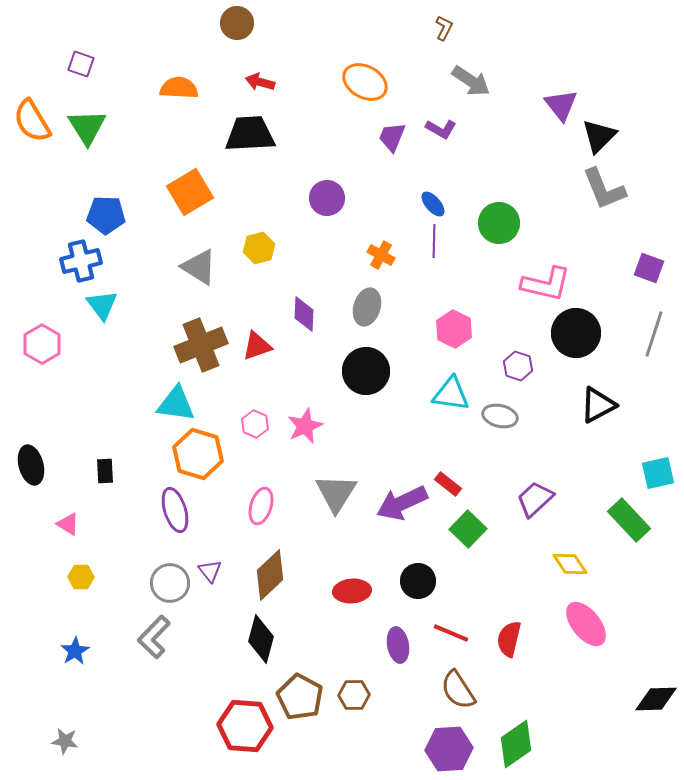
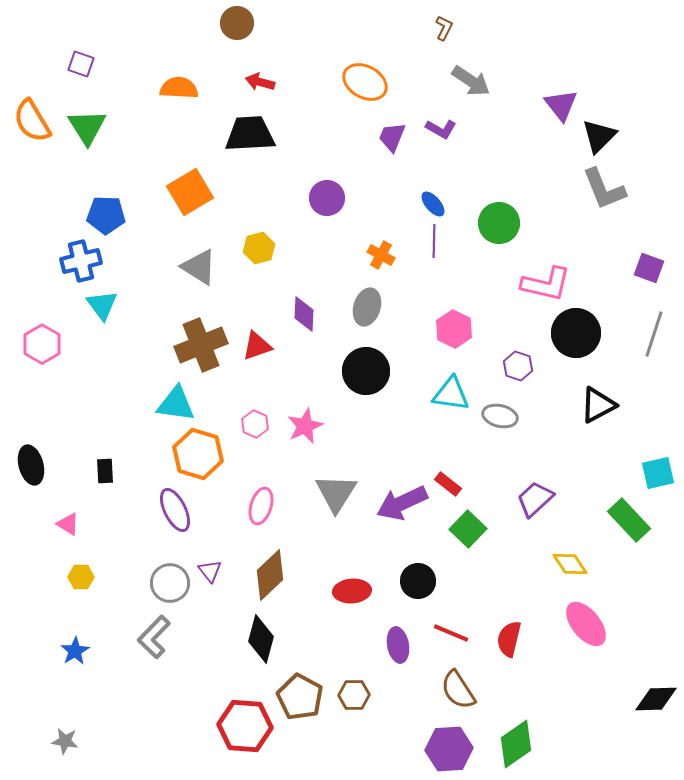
purple ellipse at (175, 510): rotated 9 degrees counterclockwise
